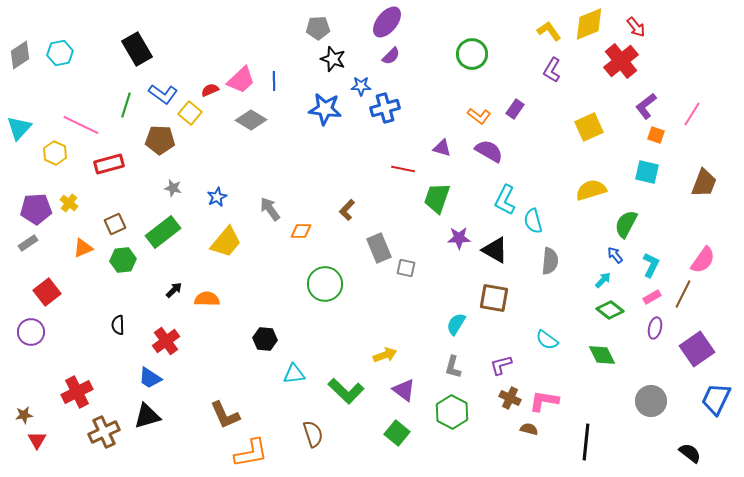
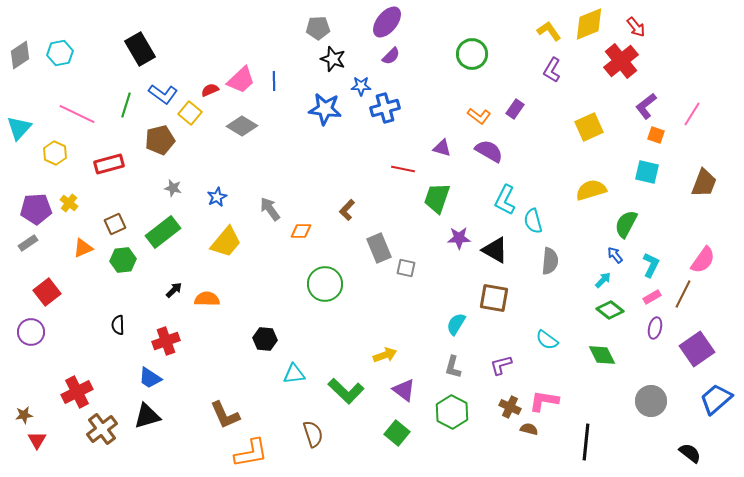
black rectangle at (137, 49): moved 3 px right
gray diamond at (251, 120): moved 9 px left, 6 px down
pink line at (81, 125): moved 4 px left, 11 px up
brown pentagon at (160, 140): rotated 16 degrees counterclockwise
red cross at (166, 341): rotated 16 degrees clockwise
brown cross at (510, 398): moved 9 px down
blue trapezoid at (716, 399): rotated 24 degrees clockwise
brown cross at (104, 432): moved 2 px left, 3 px up; rotated 12 degrees counterclockwise
